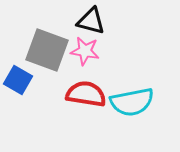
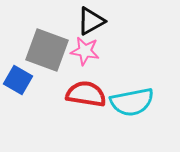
black triangle: rotated 44 degrees counterclockwise
